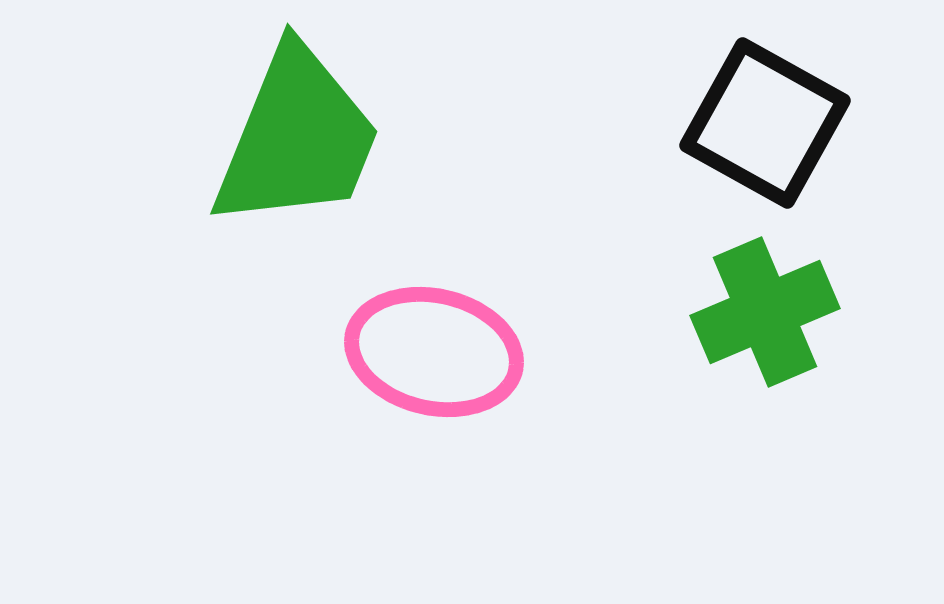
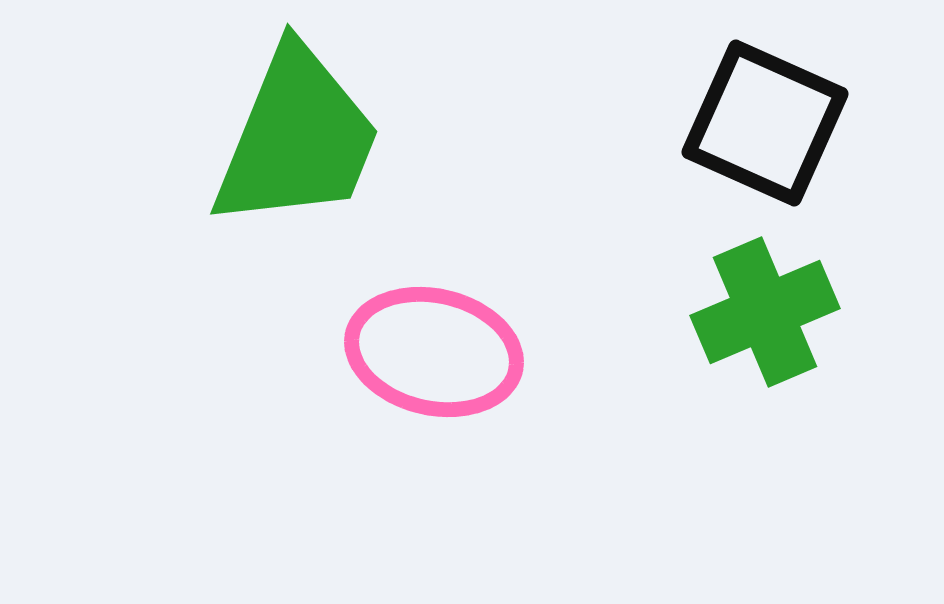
black square: rotated 5 degrees counterclockwise
